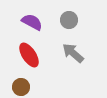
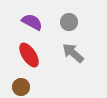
gray circle: moved 2 px down
